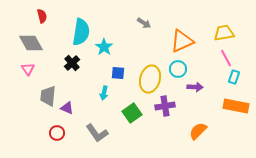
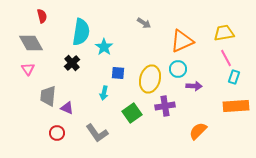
purple arrow: moved 1 px left, 1 px up
orange rectangle: rotated 15 degrees counterclockwise
